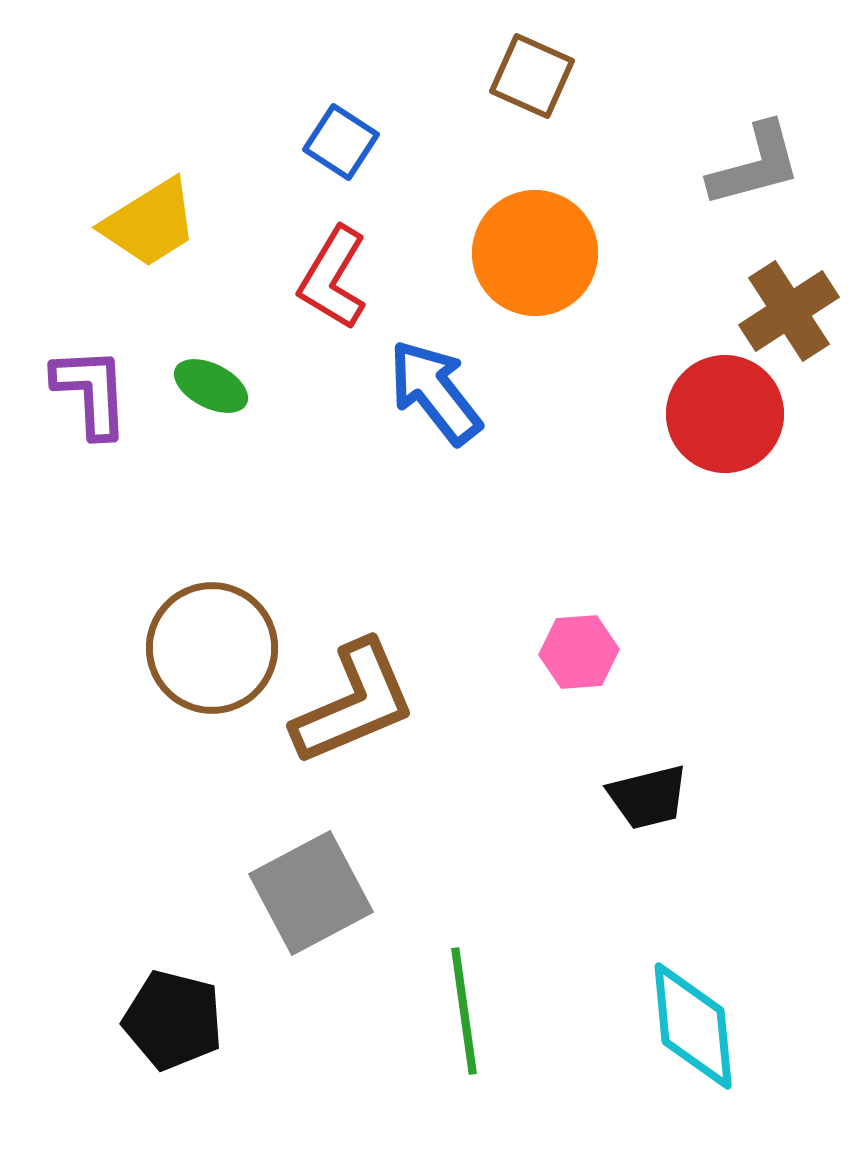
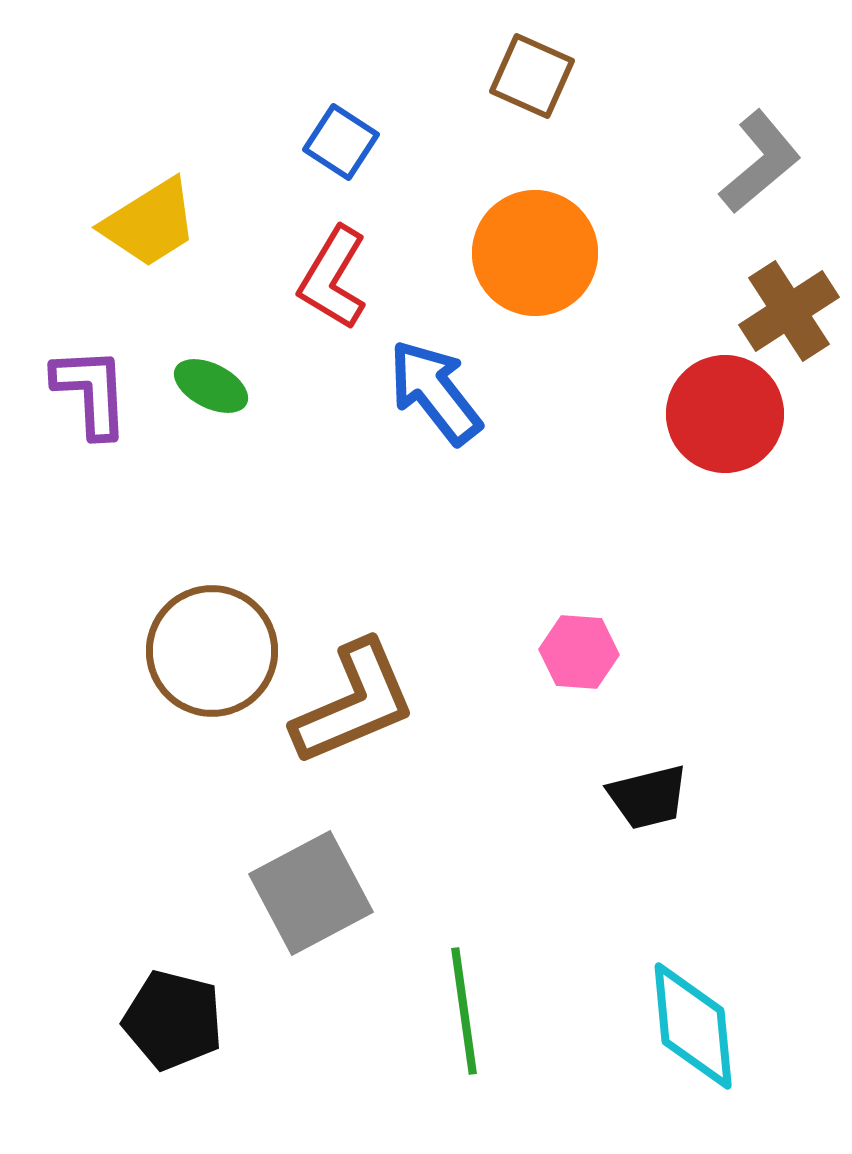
gray L-shape: moved 5 px right, 3 px up; rotated 25 degrees counterclockwise
brown circle: moved 3 px down
pink hexagon: rotated 8 degrees clockwise
